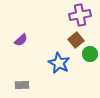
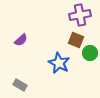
brown square: rotated 28 degrees counterclockwise
green circle: moved 1 px up
gray rectangle: moved 2 px left; rotated 32 degrees clockwise
